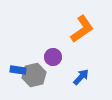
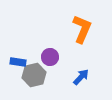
orange L-shape: rotated 32 degrees counterclockwise
purple circle: moved 3 px left
blue rectangle: moved 8 px up
